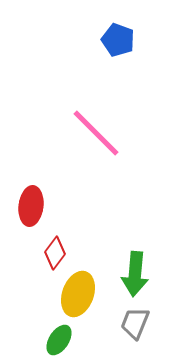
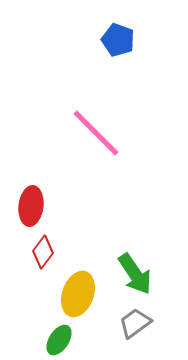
red diamond: moved 12 px left, 1 px up
green arrow: rotated 39 degrees counterclockwise
gray trapezoid: rotated 32 degrees clockwise
